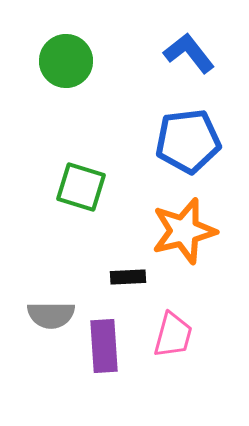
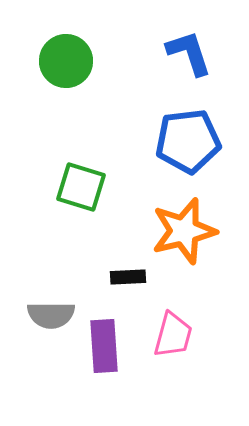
blue L-shape: rotated 20 degrees clockwise
